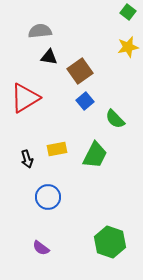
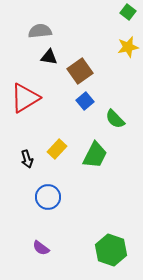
yellow rectangle: rotated 36 degrees counterclockwise
green hexagon: moved 1 px right, 8 px down
